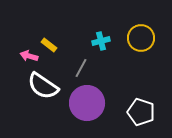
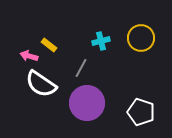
white semicircle: moved 2 px left, 2 px up
